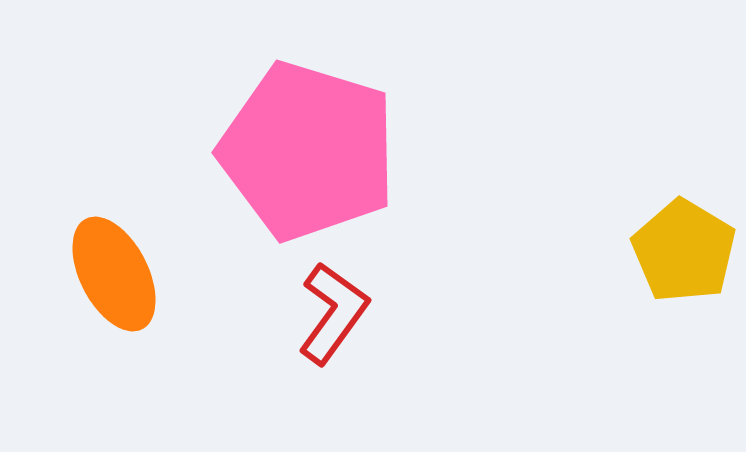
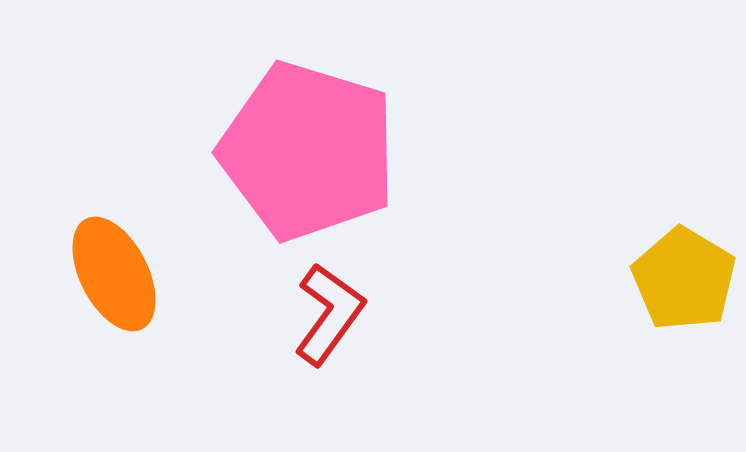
yellow pentagon: moved 28 px down
red L-shape: moved 4 px left, 1 px down
